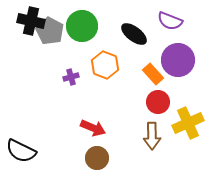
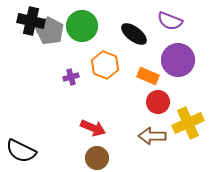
orange rectangle: moved 5 px left, 2 px down; rotated 25 degrees counterclockwise
brown arrow: rotated 92 degrees clockwise
